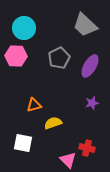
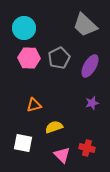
pink hexagon: moved 13 px right, 2 px down
yellow semicircle: moved 1 px right, 4 px down
pink triangle: moved 6 px left, 5 px up
